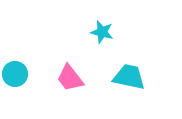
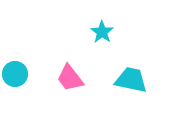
cyan star: rotated 20 degrees clockwise
cyan trapezoid: moved 2 px right, 3 px down
